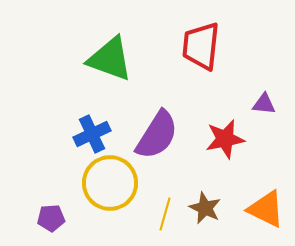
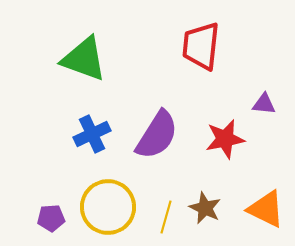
green triangle: moved 26 px left
yellow circle: moved 2 px left, 24 px down
yellow line: moved 1 px right, 3 px down
